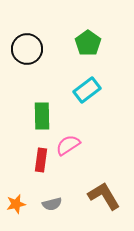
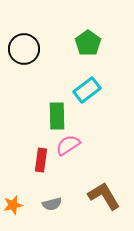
black circle: moved 3 px left
green rectangle: moved 15 px right
orange star: moved 3 px left, 1 px down
